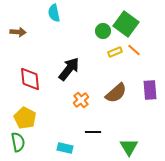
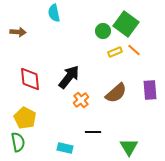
black arrow: moved 8 px down
